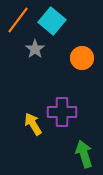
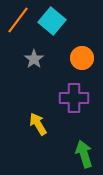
gray star: moved 1 px left, 10 px down
purple cross: moved 12 px right, 14 px up
yellow arrow: moved 5 px right
